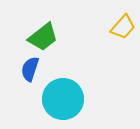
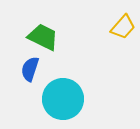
green trapezoid: rotated 116 degrees counterclockwise
